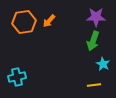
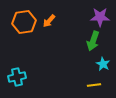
purple star: moved 4 px right
